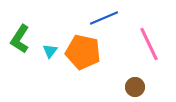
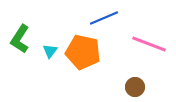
pink line: rotated 44 degrees counterclockwise
